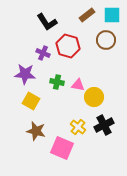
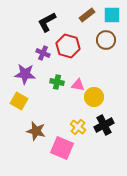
black L-shape: rotated 95 degrees clockwise
yellow square: moved 12 px left
